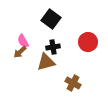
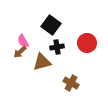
black square: moved 6 px down
red circle: moved 1 px left, 1 px down
black cross: moved 4 px right
brown triangle: moved 4 px left
brown cross: moved 2 px left
